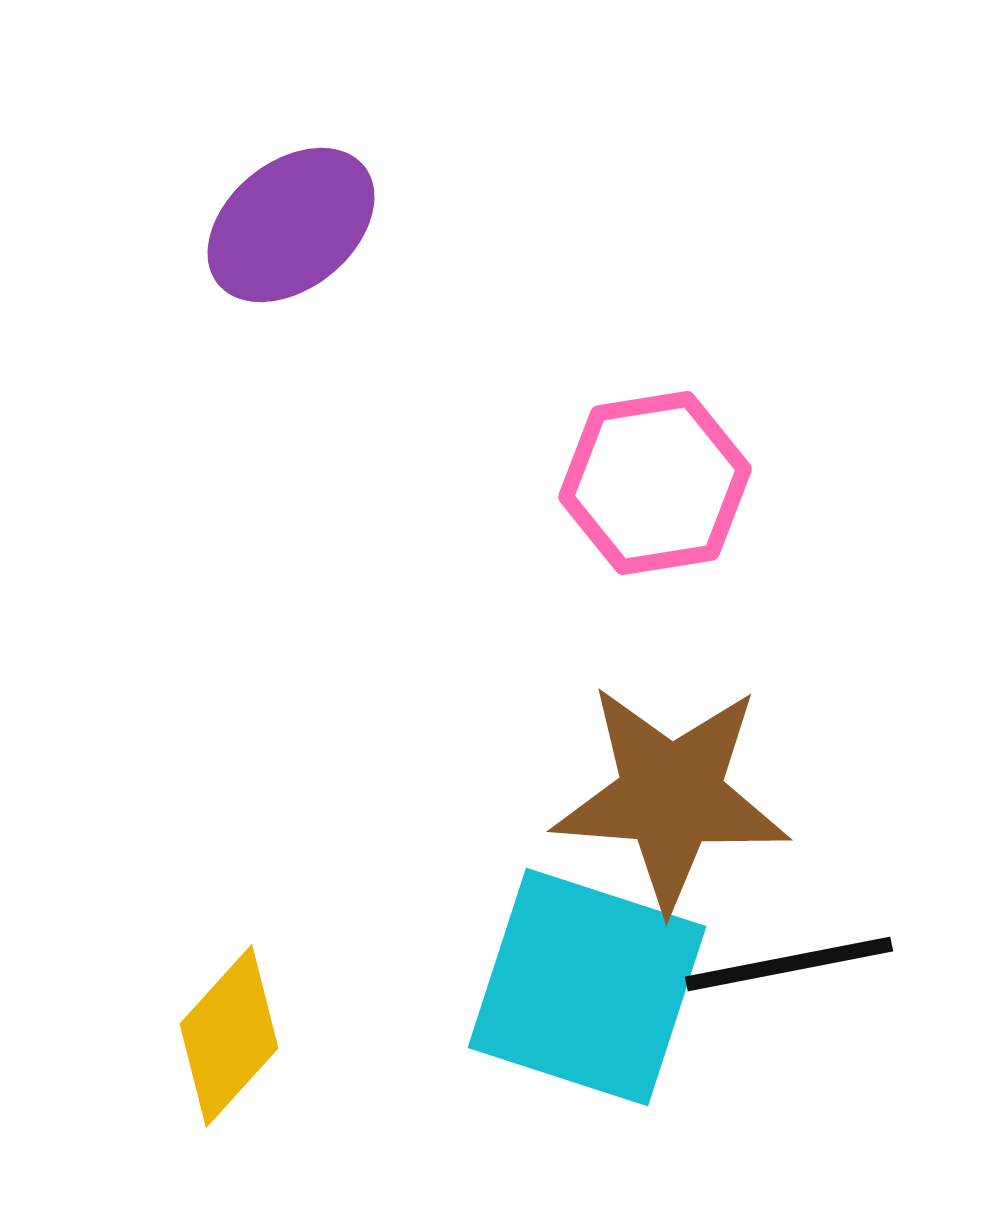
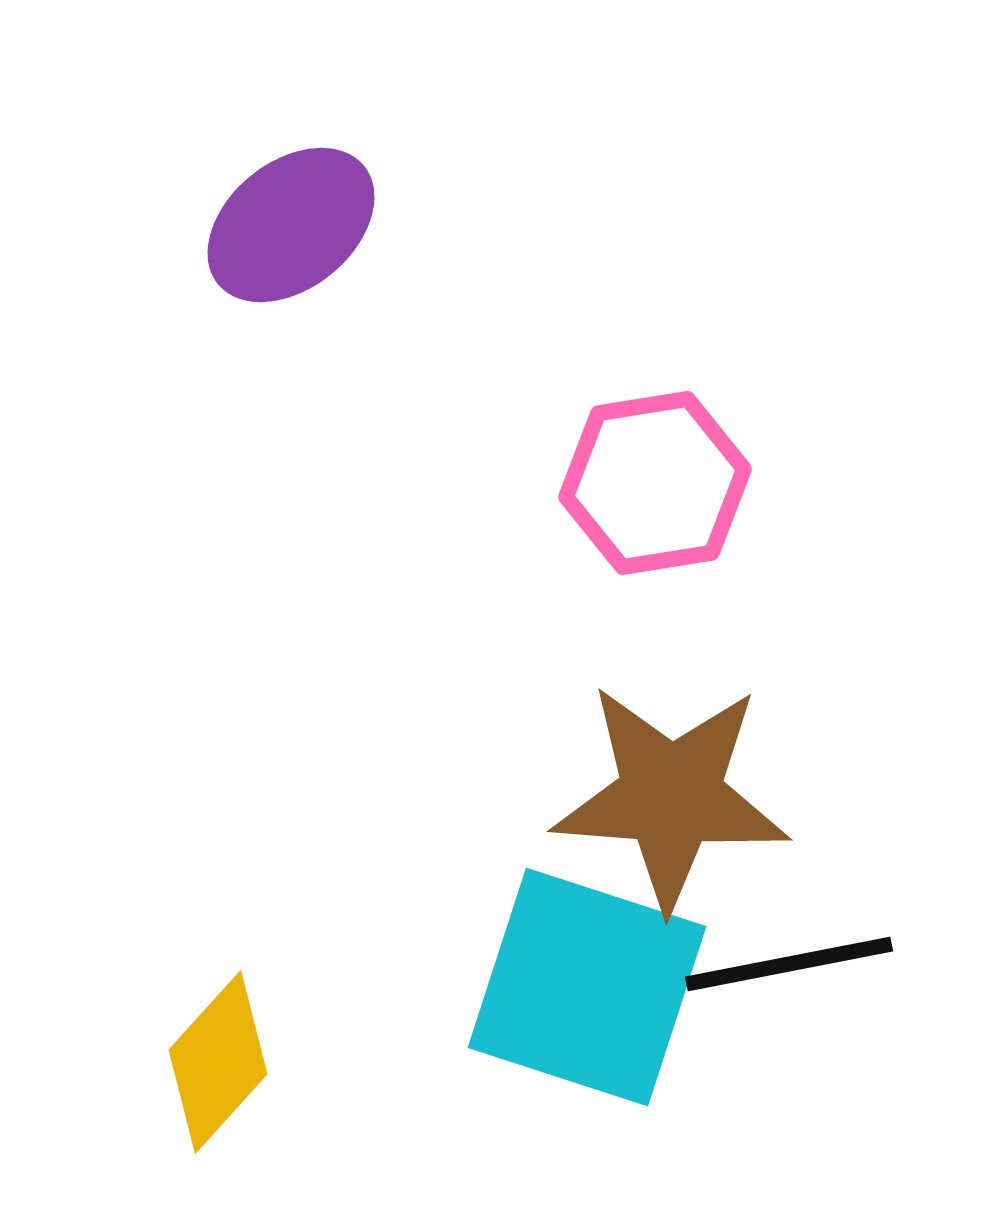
yellow diamond: moved 11 px left, 26 px down
